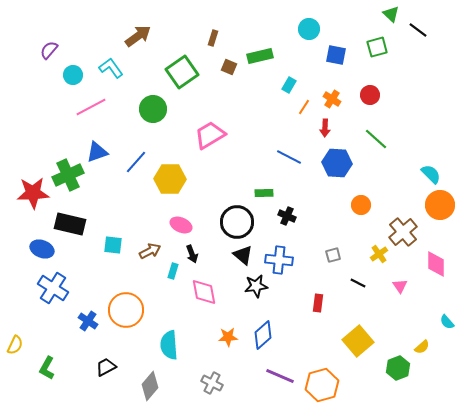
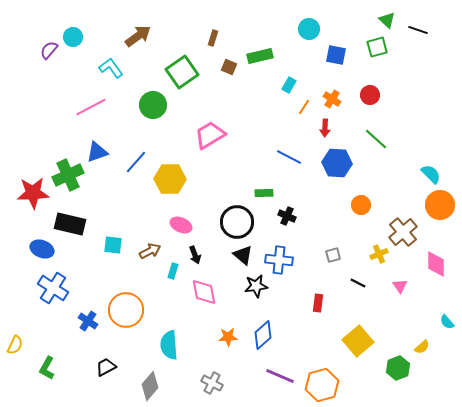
green triangle at (391, 14): moved 4 px left, 6 px down
black line at (418, 30): rotated 18 degrees counterclockwise
cyan circle at (73, 75): moved 38 px up
green circle at (153, 109): moved 4 px up
black arrow at (192, 254): moved 3 px right, 1 px down
yellow cross at (379, 254): rotated 12 degrees clockwise
